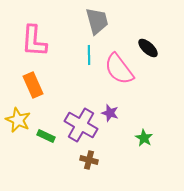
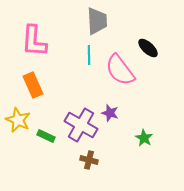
gray trapezoid: rotated 12 degrees clockwise
pink semicircle: moved 1 px right, 1 px down
